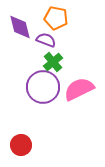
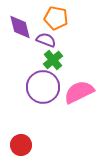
green cross: moved 2 px up
pink semicircle: moved 3 px down
